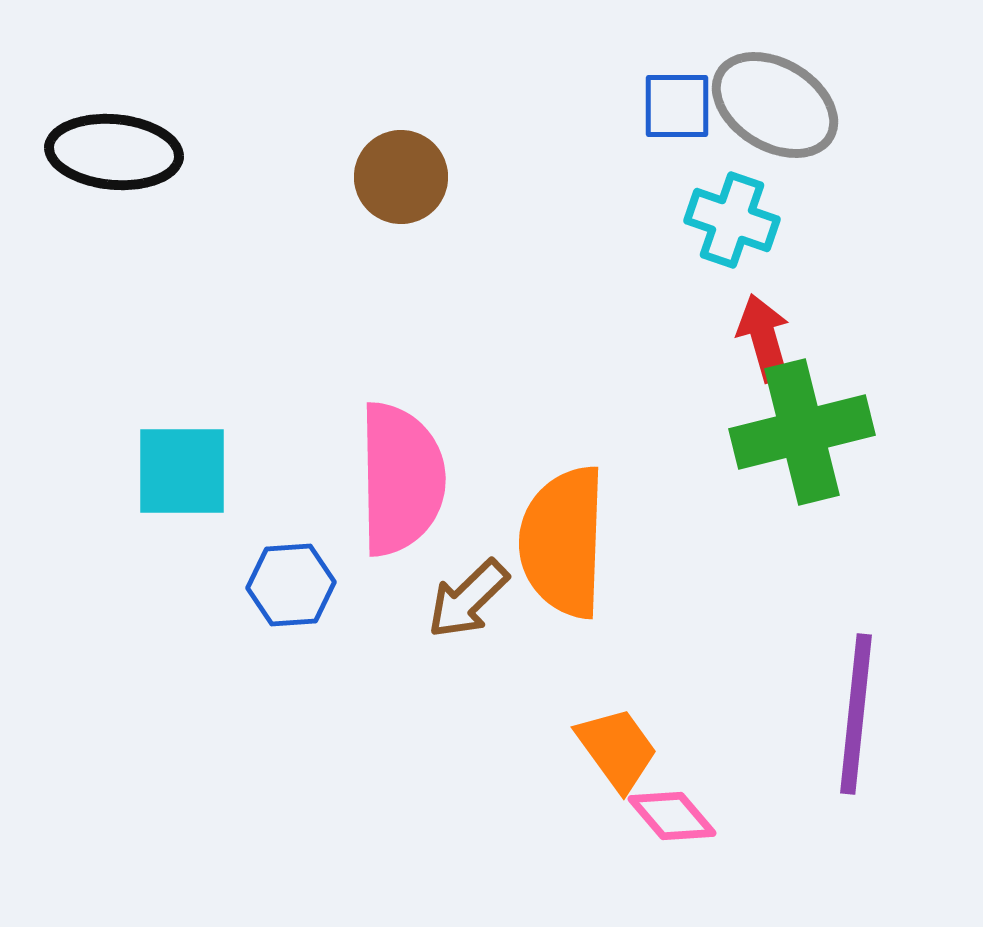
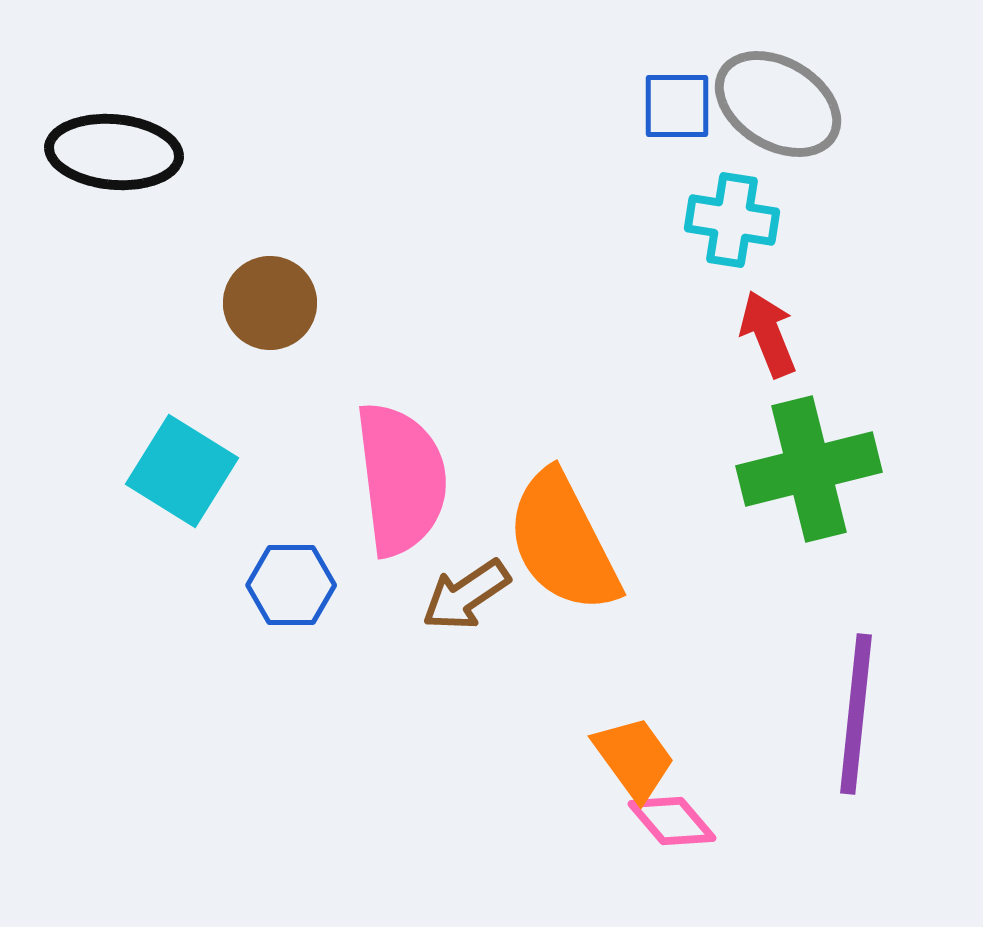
gray ellipse: moved 3 px right, 1 px up
brown circle: moved 131 px left, 126 px down
cyan cross: rotated 10 degrees counterclockwise
red arrow: moved 4 px right, 4 px up; rotated 6 degrees counterclockwise
green cross: moved 7 px right, 37 px down
cyan square: rotated 32 degrees clockwise
pink semicircle: rotated 6 degrees counterclockwise
orange semicircle: rotated 29 degrees counterclockwise
blue hexagon: rotated 4 degrees clockwise
brown arrow: moved 2 px left, 4 px up; rotated 10 degrees clockwise
orange trapezoid: moved 17 px right, 9 px down
pink diamond: moved 5 px down
